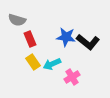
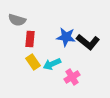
red rectangle: rotated 28 degrees clockwise
